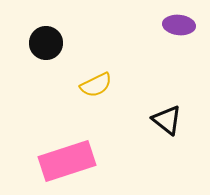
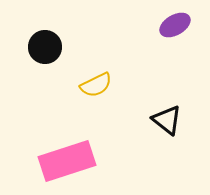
purple ellipse: moved 4 px left; rotated 36 degrees counterclockwise
black circle: moved 1 px left, 4 px down
